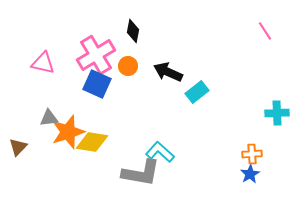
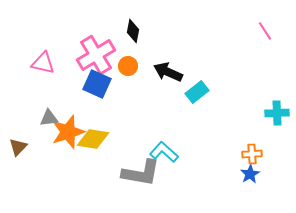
yellow diamond: moved 1 px right, 3 px up
cyan L-shape: moved 4 px right
